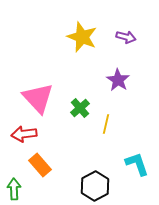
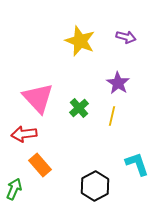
yellow star: moved 2 px left, 4 px down
purple star: moved 3 px down
green cross: moved 1 px left
yellow line: moved 6 px right, 8 px up
green arrow: rotated 25 degrees clockwise
